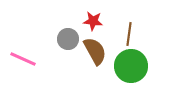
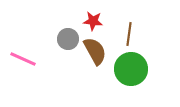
green circle: moved 3 px down
